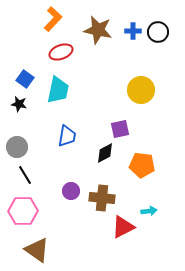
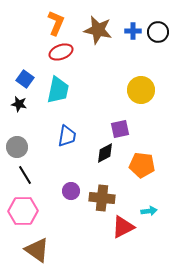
orange L-shape: moved 3 px right, 4 px down; rotated 20 degrees counterclockwise
